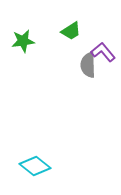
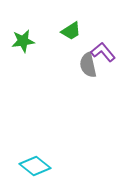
gray semicircle: rotated 10 degrees counterclockwise
